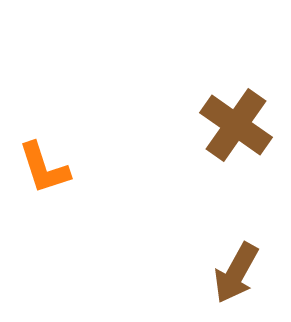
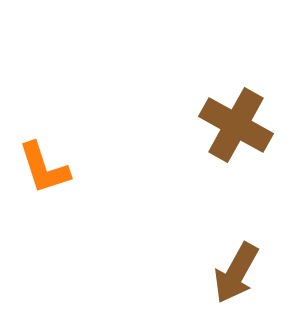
brown cross: rotated 6 degrees counterclockwise
